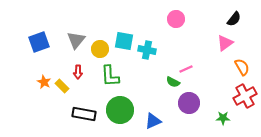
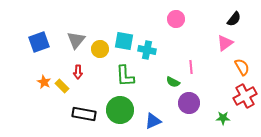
pink line: moved 5 px right, 2 px up; rotated 72 degrees counterclockwise
green L-shape: moved 15 px right
